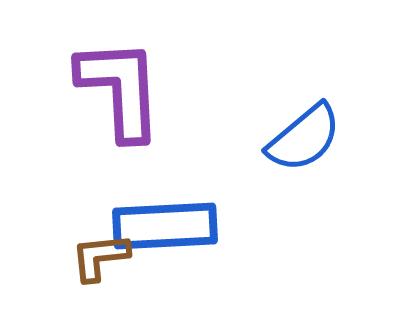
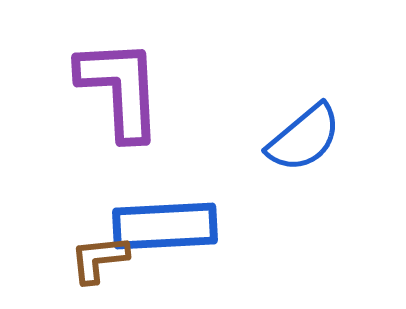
brown L-shape: moved 1 px left, 2 px down
